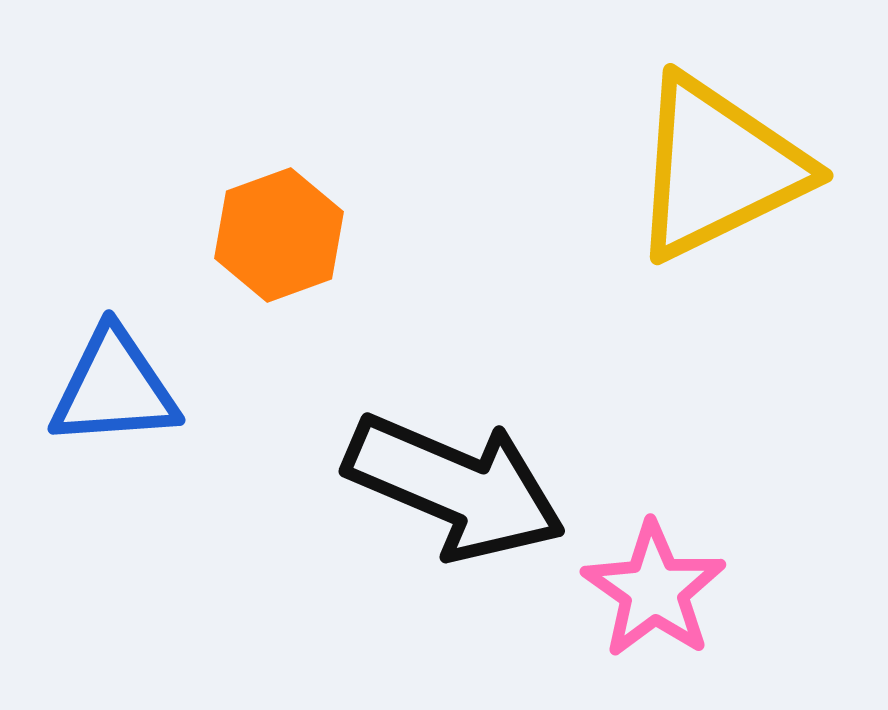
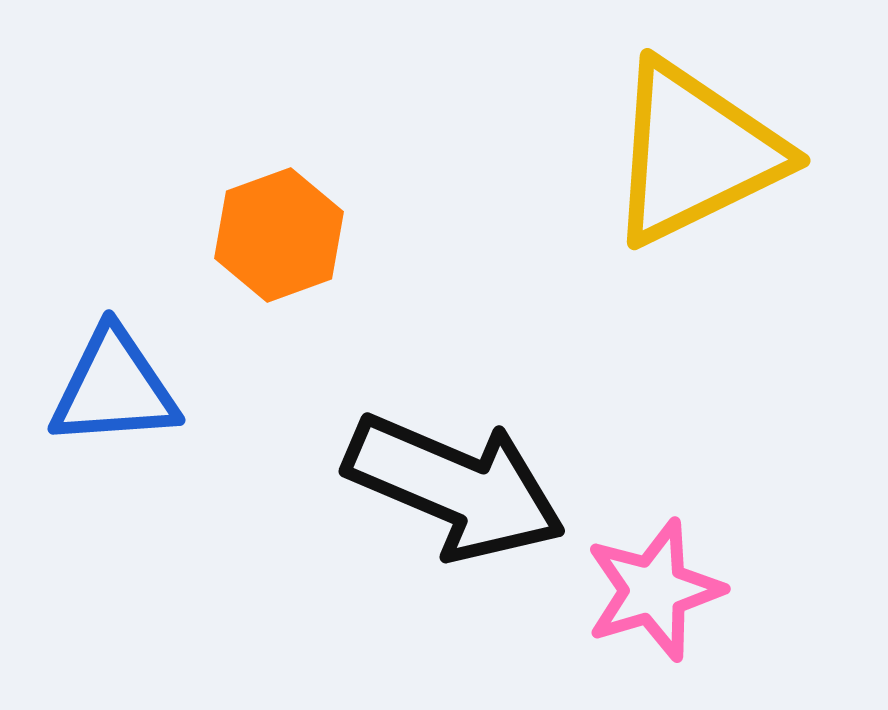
yellow triangle: moved 23 px left, 15 px up
pink star: rotated 20 degrees clockwise
